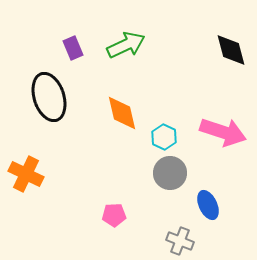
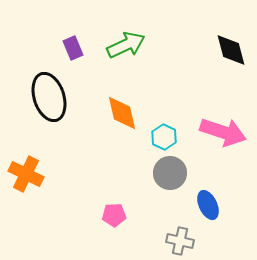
gray cross: rotated 8 degrees counterclockwise
